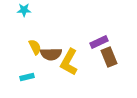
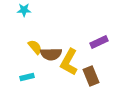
yellow semicircle: rotated 14 degrees counterclockwise
brown rectangle: moved 18 px left, 19 px down
